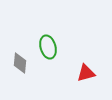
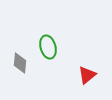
red triangle: moved 1 px right, 2 px down; rotated 24 degrees counterclockwise
